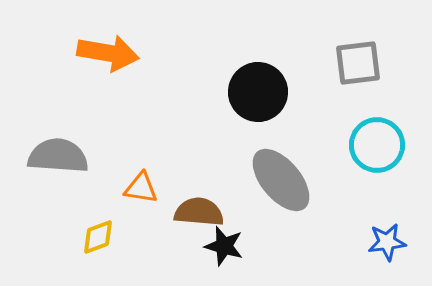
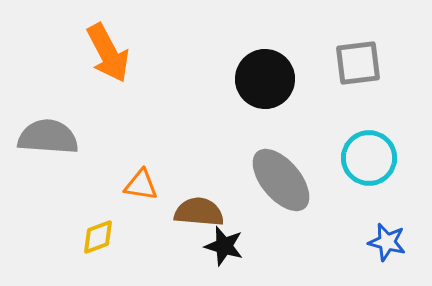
orange arrow: rotated 52 degrees clockwise
black circle: moved 7 px right, 13 px up
cyan circle: moved 8 px left, 13 px down
gray semicircle: moved 10 px left, 19 px up
orange triangle: moved 3 px up
blue star: rotated 21 degrees clockwise
